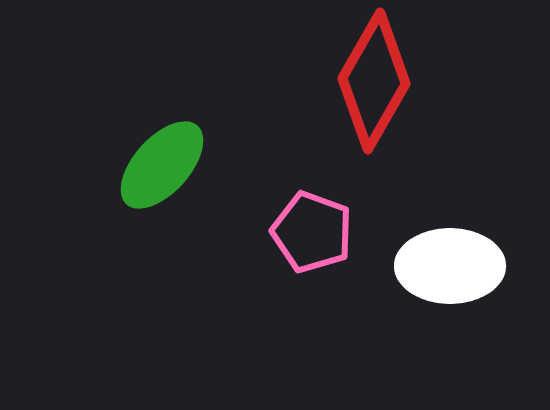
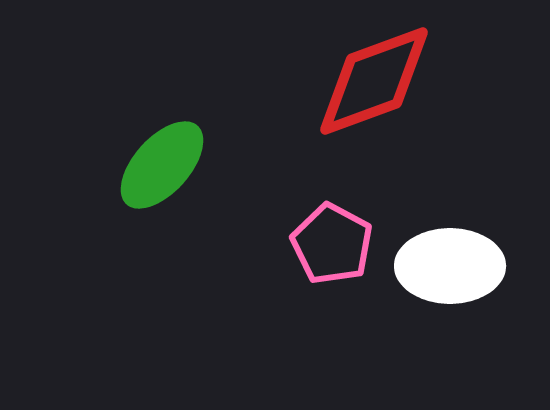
red diamond: rotated 40 degrees clockwise
pink pentagon: moved 20 px right, 12 px down; rotated 8 degrees clockwise
